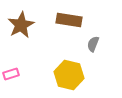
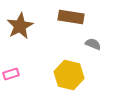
brown rectangle: moved 2 px right, 3 px up
brown star: moved 1 px left, 1 px down
gray semicircle: rotated 91 degrees clockwise
